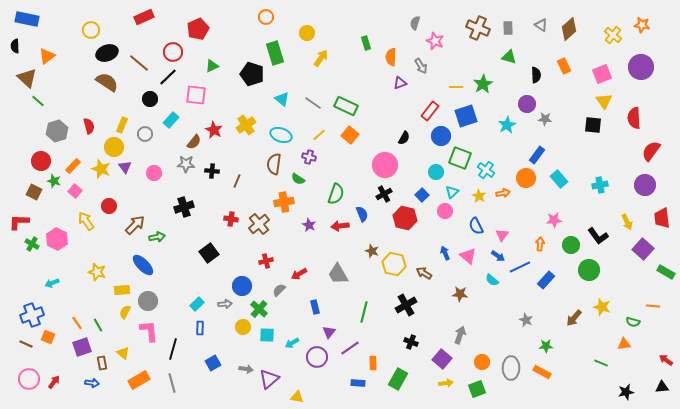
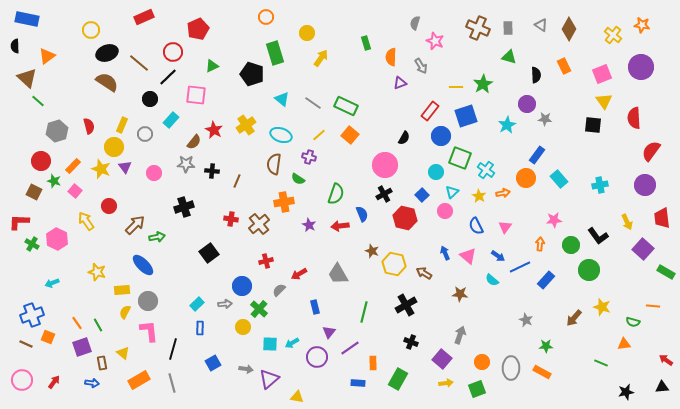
brown diamond at (569, 29): rotated 20 degrees counterclockwise
pink triangle at (502, 235): moved 3 px right, 8 px up
cyan square at (267, 335): moved 3 px right, 9 px down
pink circle at (29, 379): moved 7 px left, 1 px down
